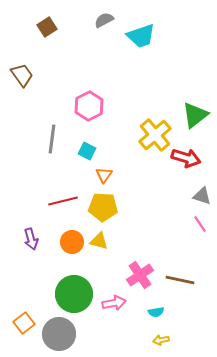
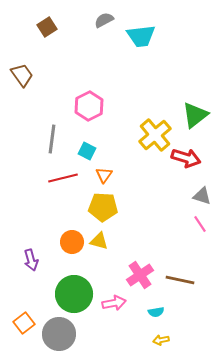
cyan trapezoid: rotated 12 degrees clockwise
red line: moved 23 px up
purple arrow: moved 21 px down
